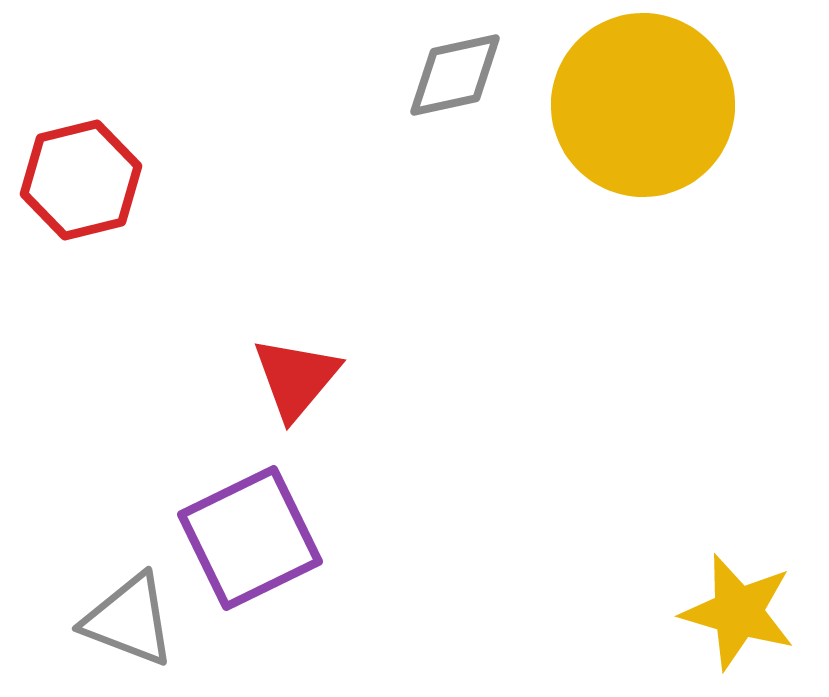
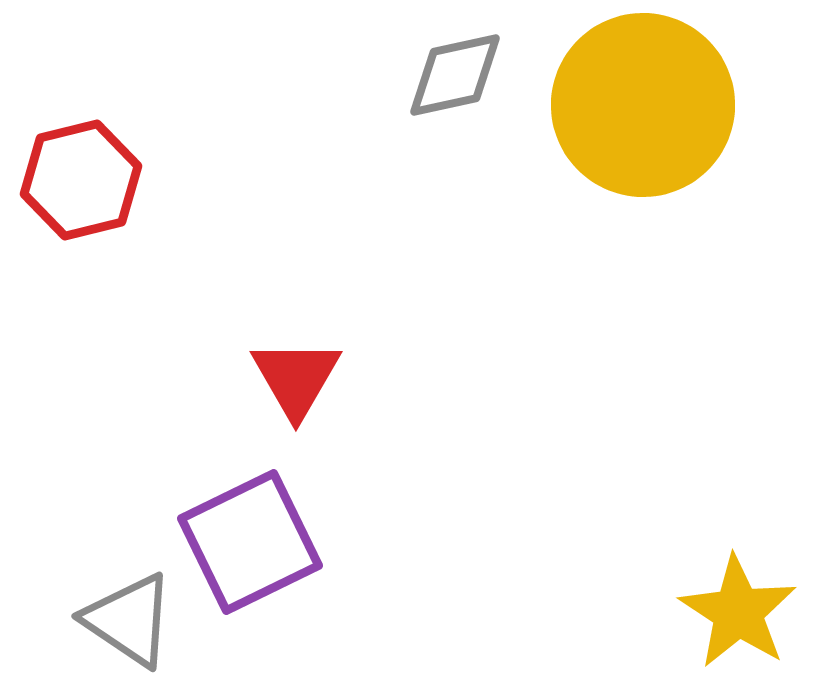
red triangle: rotated 10 degrees counterclockwise
purple square: moved 4 px down
yellow star: rotated 17 degrees clockwise
gray triangle: rotated 13 degrees clockwise
